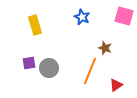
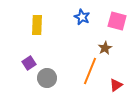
pink square: moved 7 px left, 5 px down
yellow rectangle: moved 2 px right; rotated 18 degrees clockwise
brown star: rotated 24 degrees clockwise
purple square: rotated 24 degrees counterclockwise
gray circle: moved 2 px left, 10 px down
